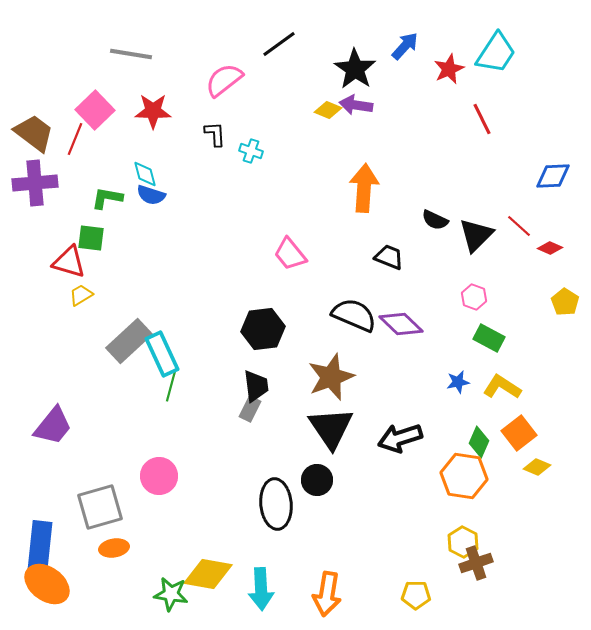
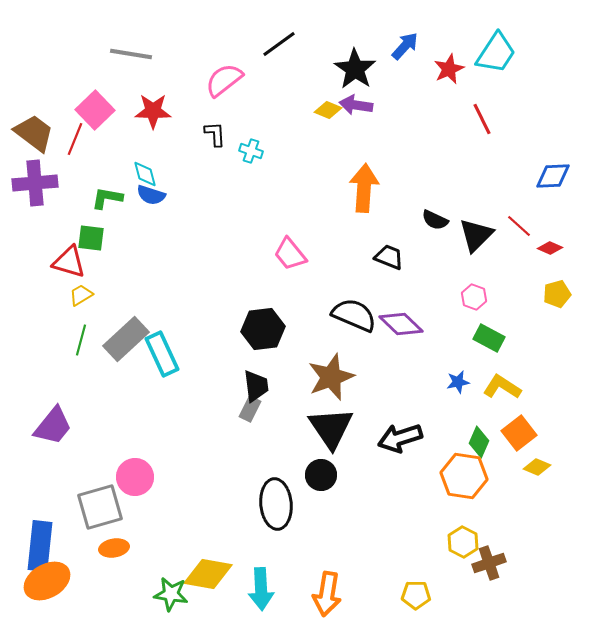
yellow pentagon at (565, 302): moved 8 px left, 8 px up; rotated 24 degrees clockwise
gray rectangle at (129, 341): moved 3 px left, 2 px up
green line at (171, 386): moved 90 px left, 46 px up
pink circle at (159, 476): moved 24 px left, 1 px down
black circle at (317, 480): moved 4 px right, 5 px up
brown cross at (476, 563): moved 13 px right
orange ellipse at (47, 584): moved 3 px up; rotated 66 degrees counterclockwise
